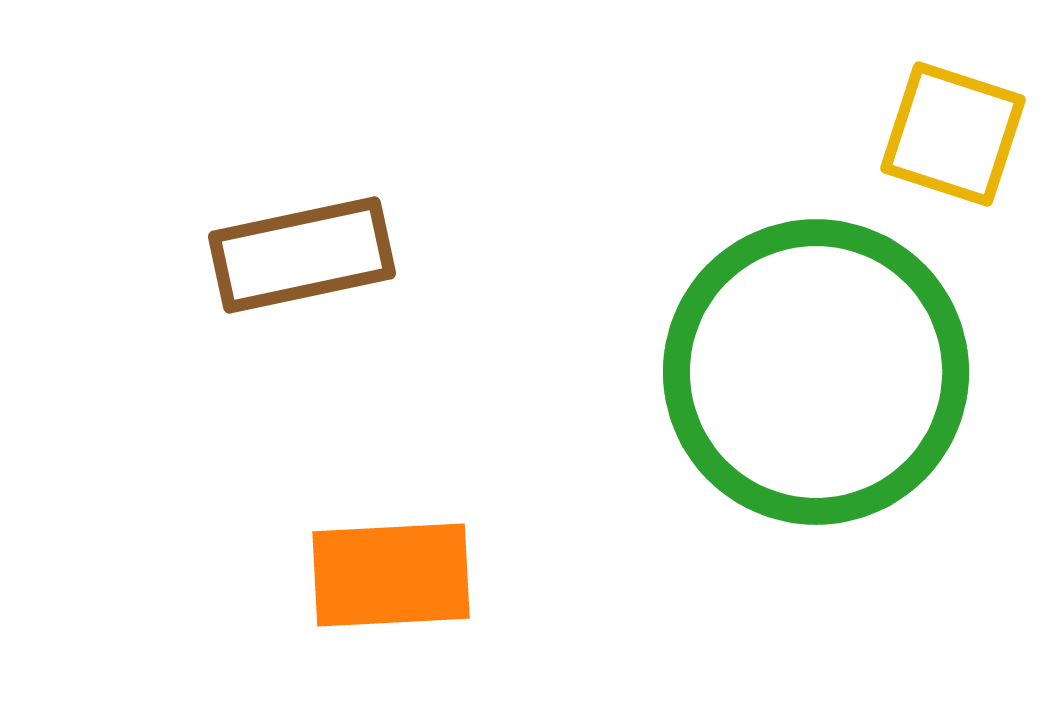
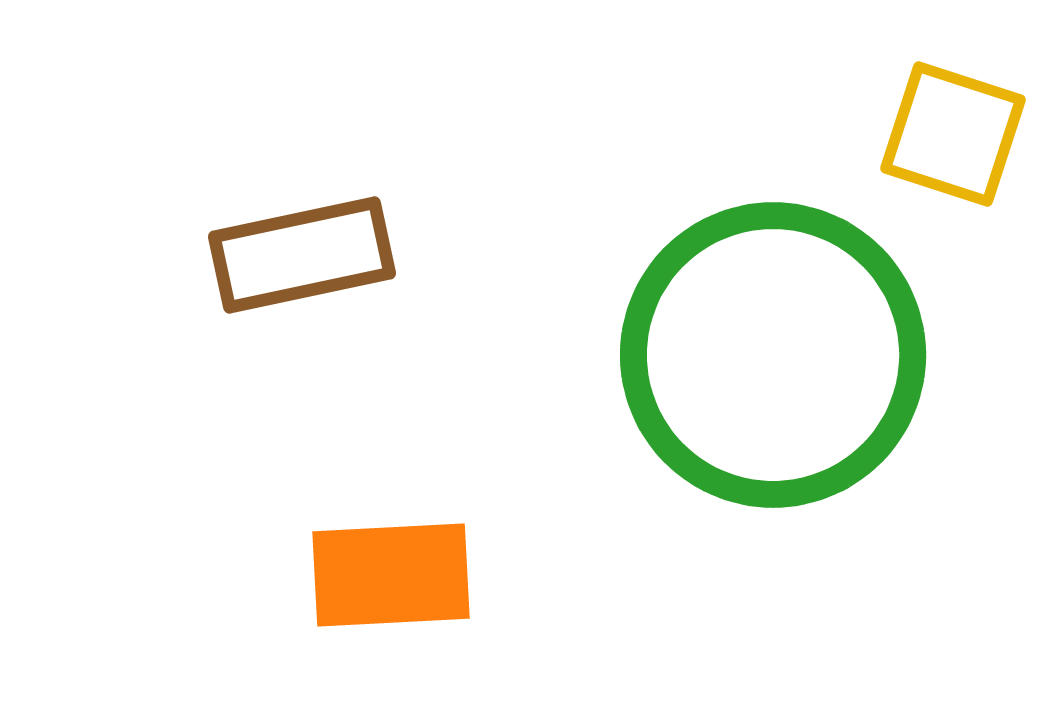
green circle: moved 43 px left, 17 px up
